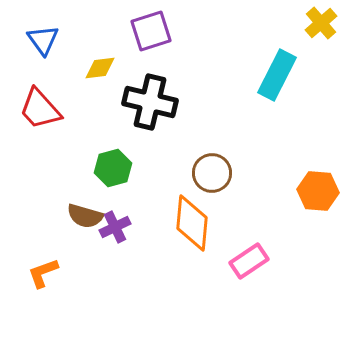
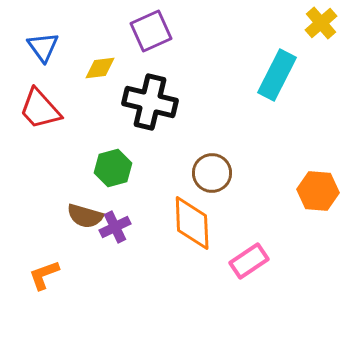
purple square: rotated 6 degrees counterclockwise
blue triangle: moved 7 px down
orange diamond: rotated 8 degrees counterclockwise
orange L-shape: moved 1 px right, 2 px down
